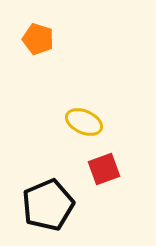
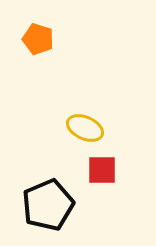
yellow ellipse: moved 1 px right, 6 px down
red square: moved 2 px left, 1 px down; rotated 20 degrees clockwise
